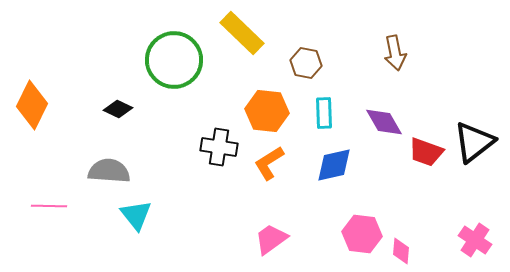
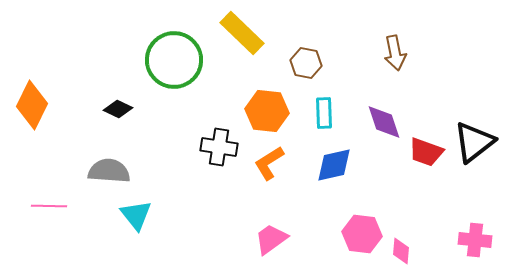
purple diamond: rotated 12 degrees clockwise
pink cross: rotated 28 degrees counterclockwise
